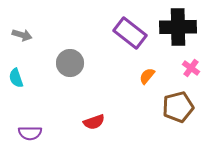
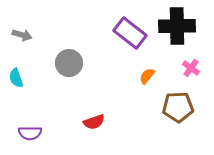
black cross: moved 1 px left, 1 px up
gray circle: moved 1 px left
brown pentagon: rotated 12 degrees clockwise
